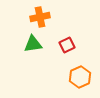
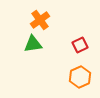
orange cross: moved 3 px down; rotated 24 degrees counterclockwise
red square: moved 13 px right
